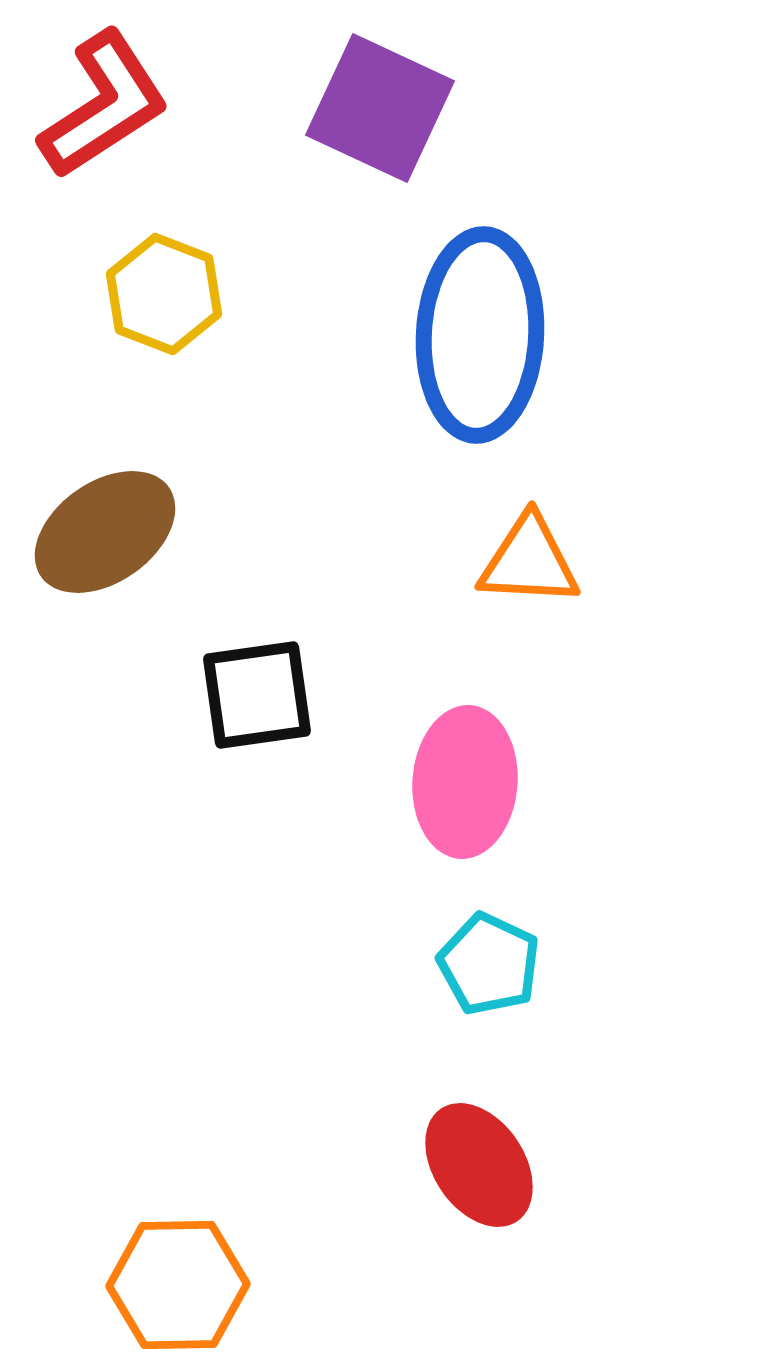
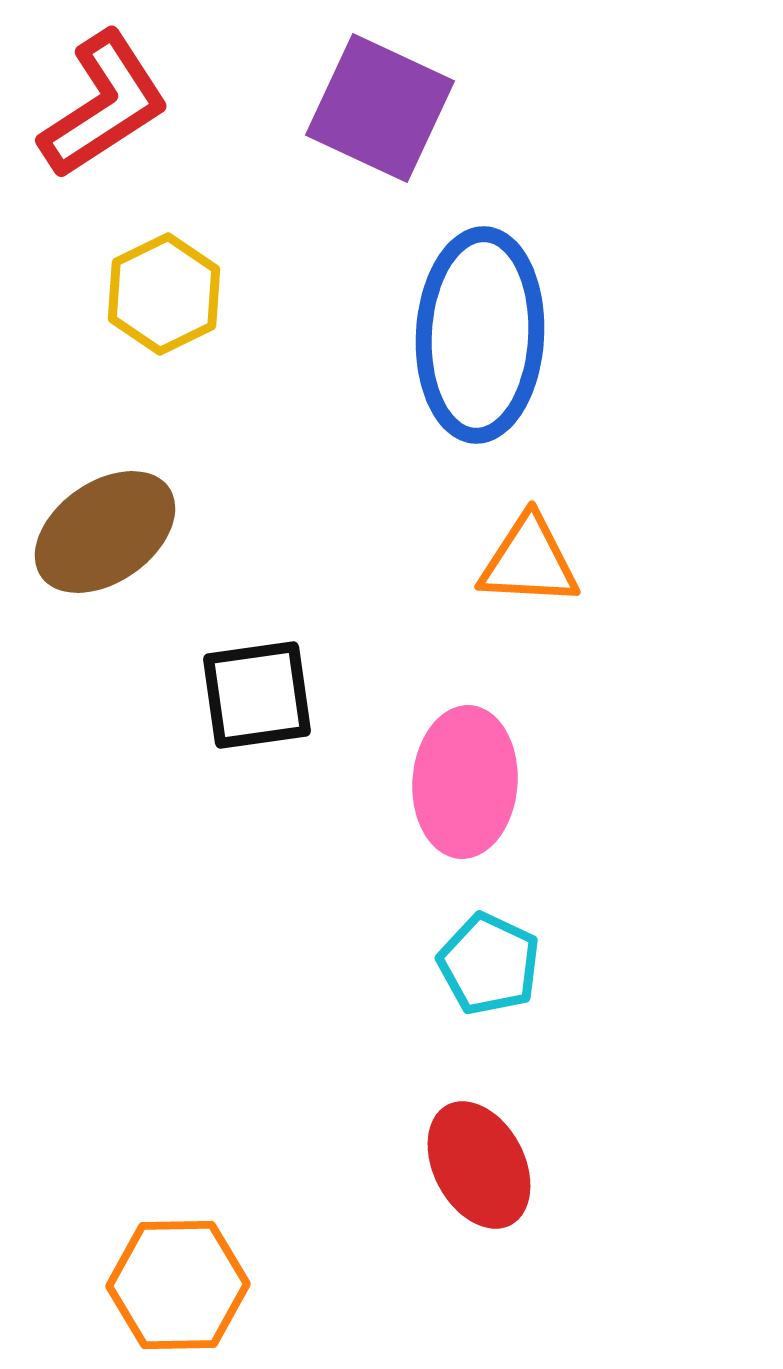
yellow hexagon: rotated 13 degrees clockwise
red ellipse: rotated 6 degrees clockwise
